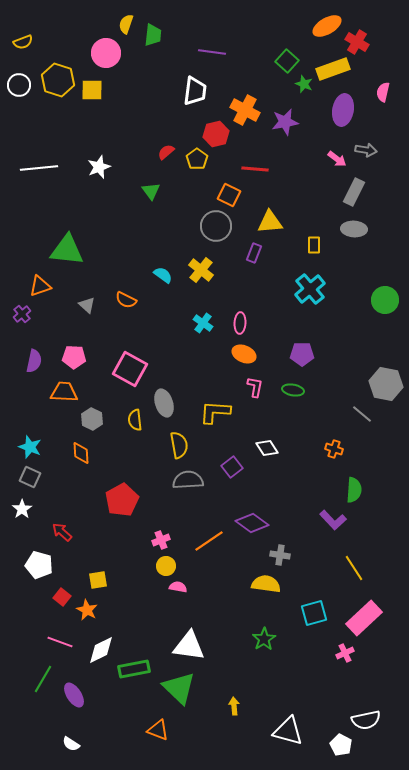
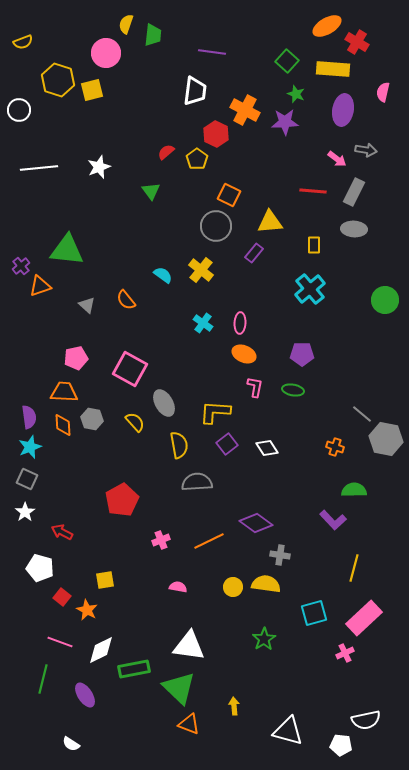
yellow rectangle at (333, 69): rotated 24 degrees clockwise
green star at (304, 84): moved 8 px left, 10 px down
white circle at (19, 85): moved 25 px down
yellow square at (92, 90): rotated 15 degrees counterclockwise
purple star at (285, 122): rotated 8 degrees clockwise
red hexagon at (216, 134): rotated 20 degrees counterclockwise
red line at (255, 169): moved 58 px right, 22 px down
purple rectangle at (254, 253): rotated 18 degrees clockwise
orange semicircle at (126, 300): rotated 25 degrees clockwise
purple cross at (22, 314): moved 1 px left, 48 px up
pink pentagon at (74, 357): moved 2 px right, 1 px down; rotated 15 degrees counterclockwise
purple semicircle at (34, 361): moved 5 px left, 56 px down; rotated 20 degrees counterclockwise
gray hexagon at (386, 384): moved 55 px down
gray ellipse at (164, 403): rotated 12 degrees counterclockwise
gray hexagon at (92, 419): rotated 15 degrees counterclockwise
yellow semicircle at (135, 420): moved 2 px down; rotated 145 degrees clockwise
cyan star at (30, 447): rotated 30 degrees clockwise
orange cross at (334, 449): moved 1 px right, 2 px up
orange diamond at (81, 453): moved 18 px left, 28 px up
purple square at (232, 467): moved 5 px left, 23 px up
gray square at (30, 477): moved 3 px left, 2 px down
gray semicircle at (188, 480): moved 9 px right, 2 px down
green semicircle at (354, 490): rotated 95 degrees counterclockwise
white star at (22, 509): moved 3 px right, 3 px down
purple diamond at (252, 523): moved 4 px right
red arrow at (62, 532): rotated 15 degrees counterclockwise
orange line at (209, 541): rotated 8 degrees clockwise
white pentagon at (39, 565): moved 1 px right, 3 px down
yellow circle at (166, 566): moved 67 px right, 21 px down
yellow line at (354, 568): rotated 48 degrees clockwise
yellow square at (98, 580): moved 7 px right
green line at (43, 679): rotated 16 degrees counterclockwise
purple ellipse at (74, 695): moved 11 px right
orange triangle at (158, 730): moved 31 px right, 6 px up
white pentagon at (341, 745): rotated 20 degrees counterclockwise
